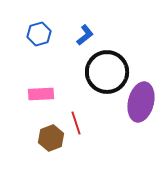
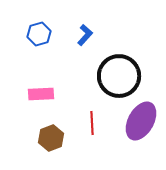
blue L-shape: rotated 10 degrees counterclockwise
black circle: moved 12 px right, 4 px down
purple ellipse: moved 19 px down; rotated 15 degrees clockwise
red line: moved 16 px right; rotated 15 degrees clockwise
